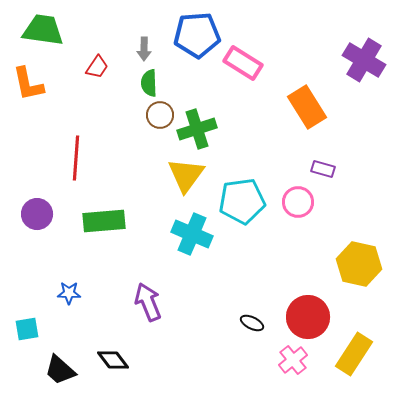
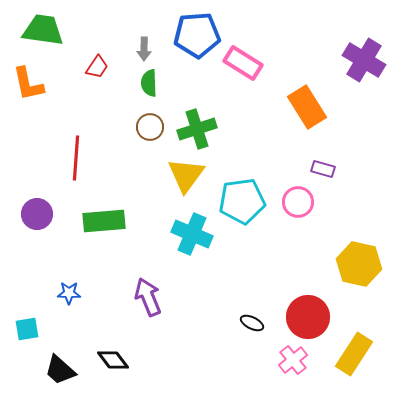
brown circle: moved 10 px left, 12 px down
purple arrow: moved 5 px up
